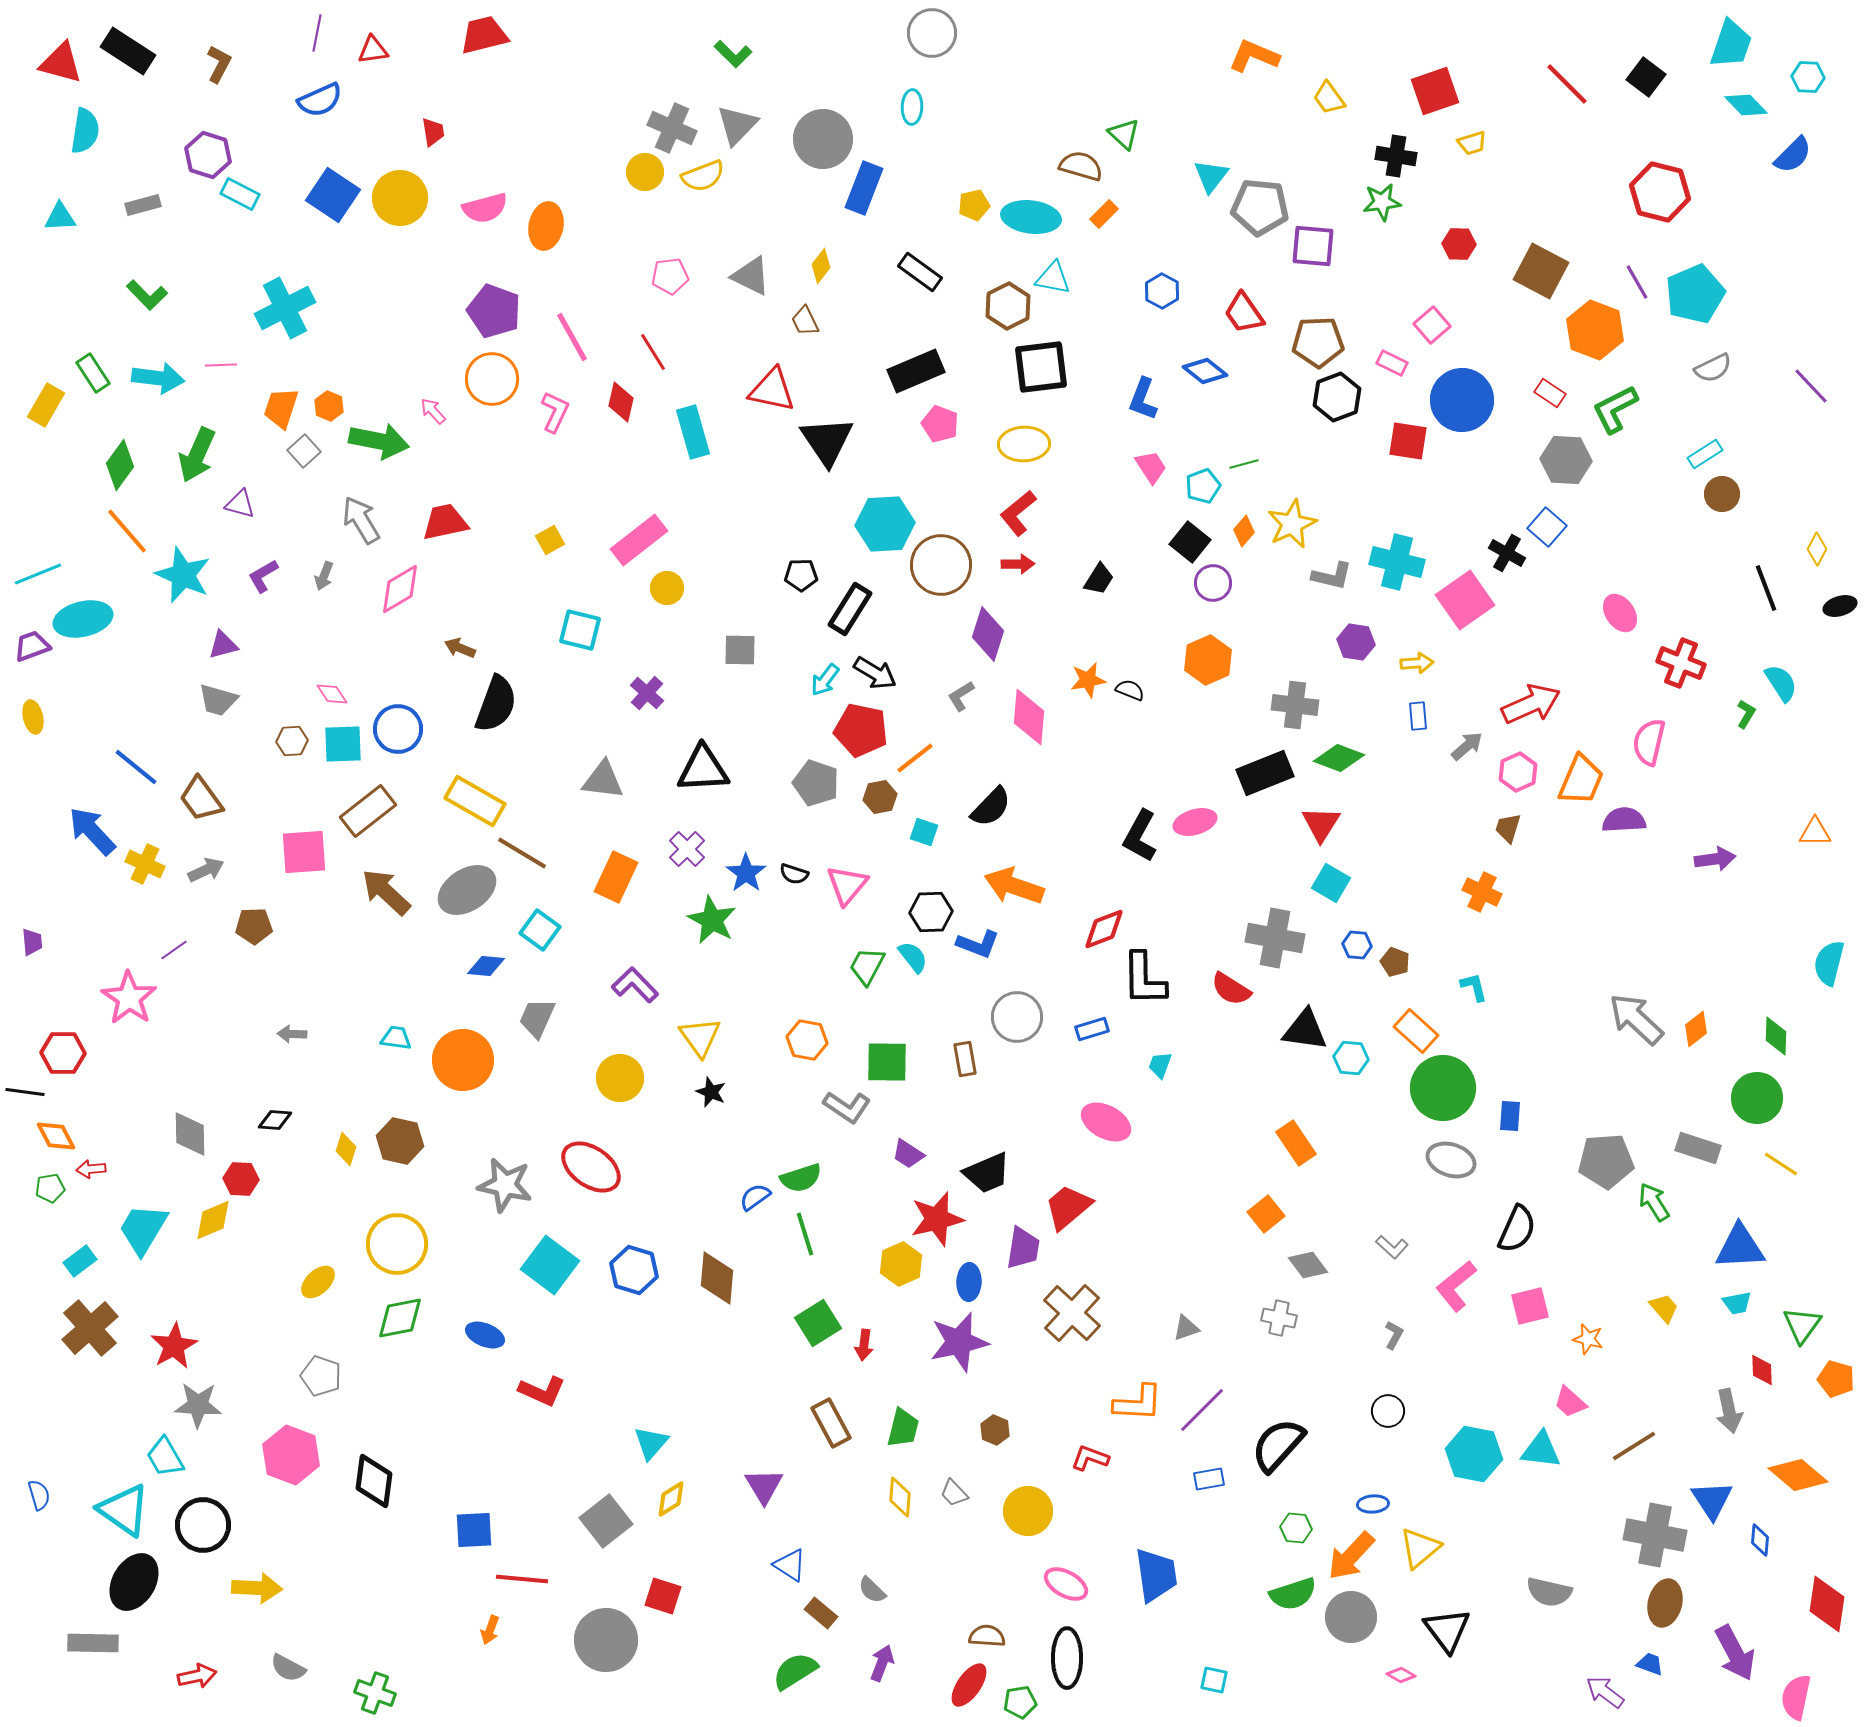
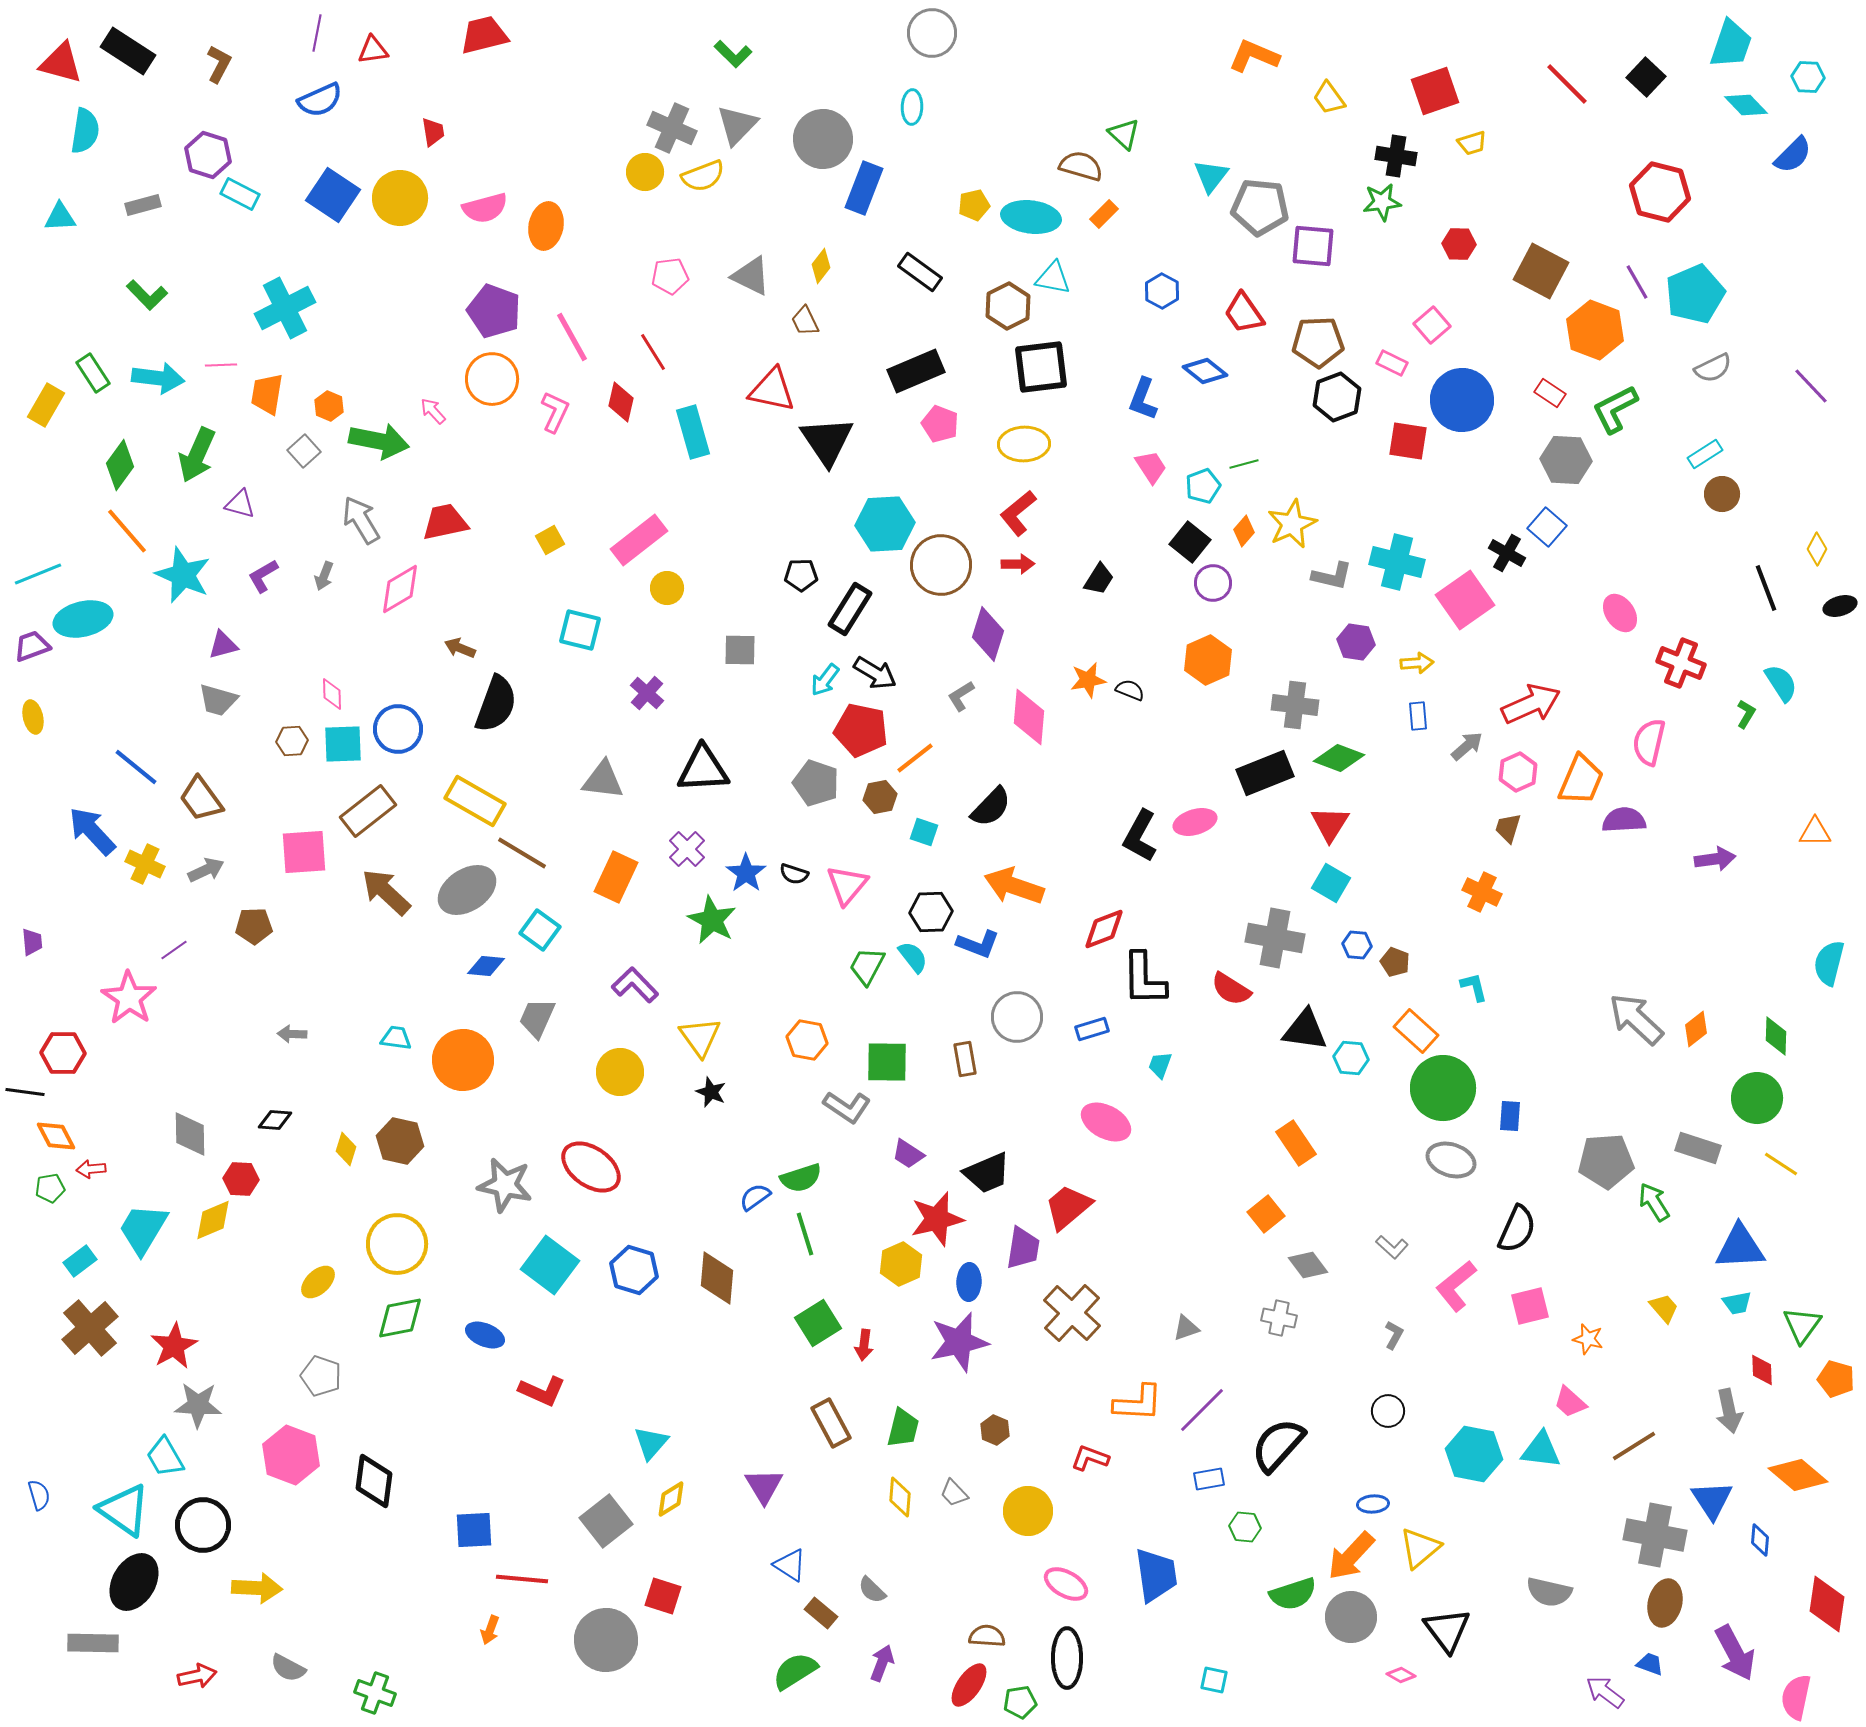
black square at (1646, 77): rotated 6 degrees clockwise
orange trapezoid at (281, 408): moved 14 px left, 14 px up; rotated 9 degrees counterclockwise
pink diamond at (332, 694): rotated 32 degrees clockwise
red triangle at (1321, 824): moved 9 px right
yellow circle at (620, 1078): moved 6 px up
green hexagon at (1296, 1528): moved 51 px left, 1 px up
